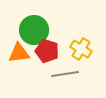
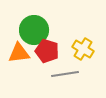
yellow cross: moved 2 px right
